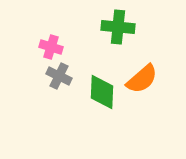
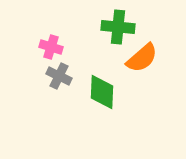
orange semicircle: moved 21 px up
